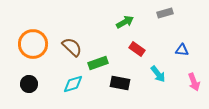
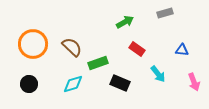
black rectangle: rotated 12 degrees clockwise
